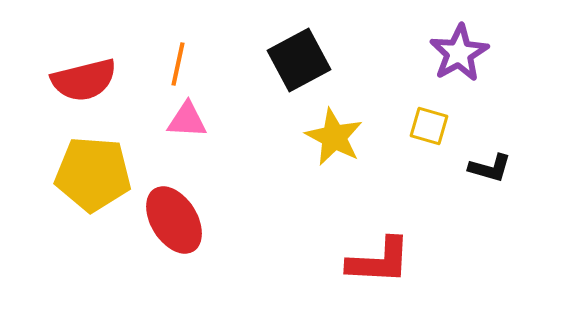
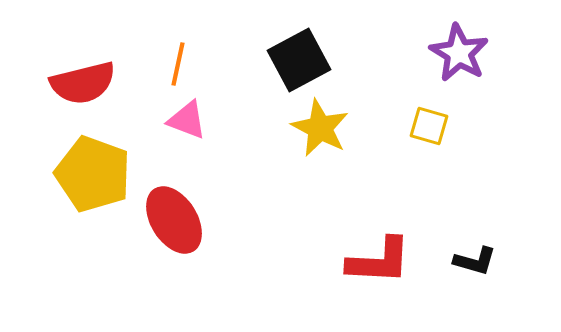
purple star: rotated 12 degrees counterclockwise
red semicircle: moved 1 px left, 3 px down
pink triangle: rotated 18 degrees clockwise
yellow star: moved 14 px left, 9 px up
black L-shape: moved 15 px left, 93 px down
yellow pentagon: rotated 16 degrees clockwise
